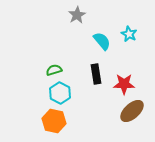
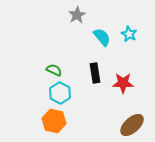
cyan semicircle: moved 4 px up
green semicircle: rotated 42 degrees clockwise
black rectangle: moved 1 px left, 1 px up
red star: moved 1 px left, 1 px up
brown ellipse: moved 14 px down
